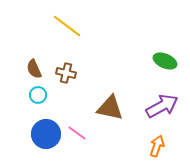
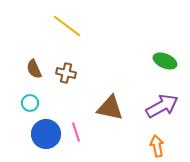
cyan circle: moved 8 px left, 8 px down
pink line: moved 1 px left, 1 px up; rotated 36 degrees clockwise
orange arrow: rotated 30 degrees counterclockwise
